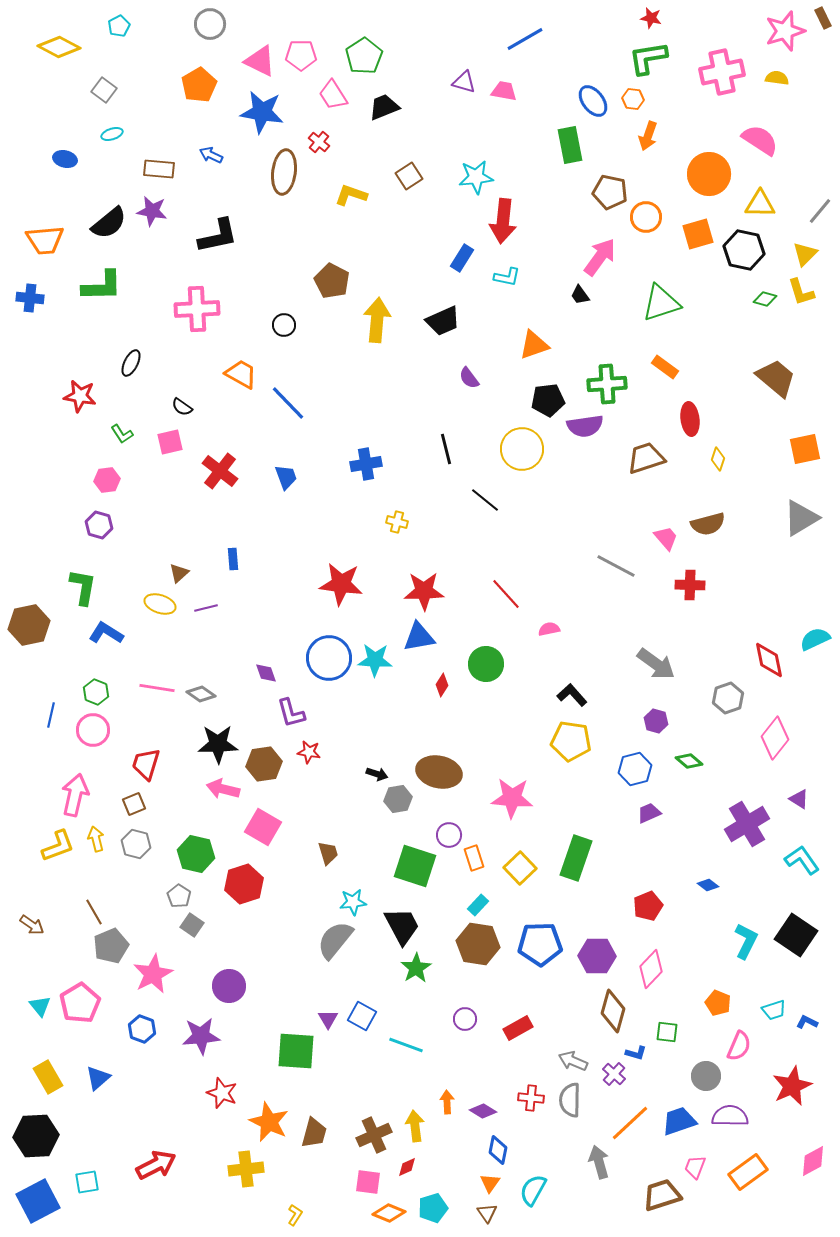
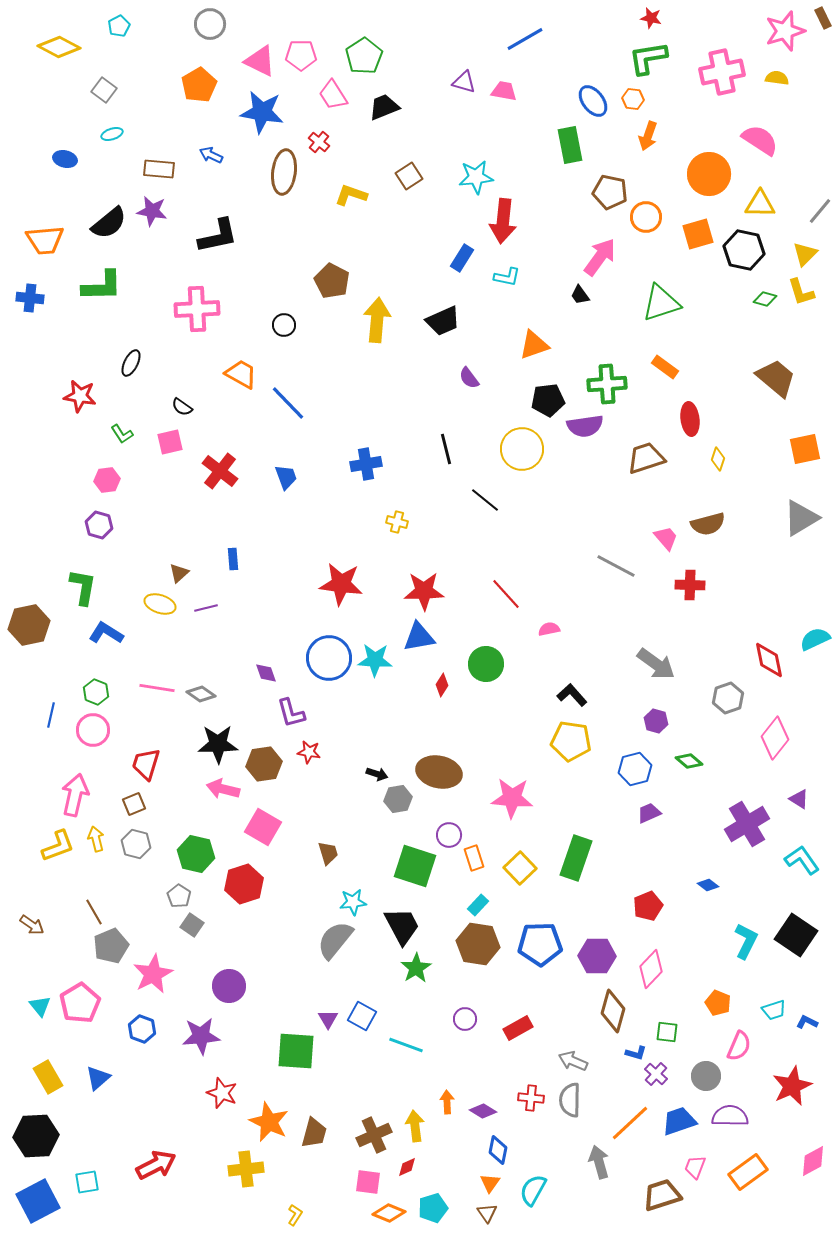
purple cross at (614, 1074): moved 42 px right
